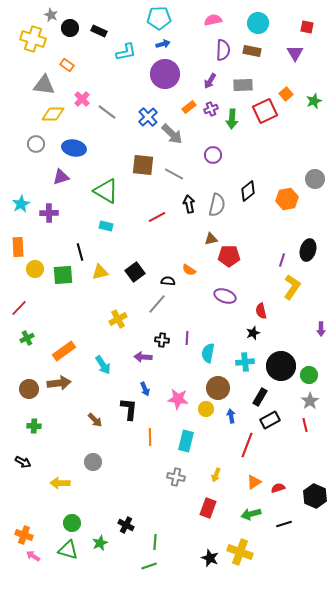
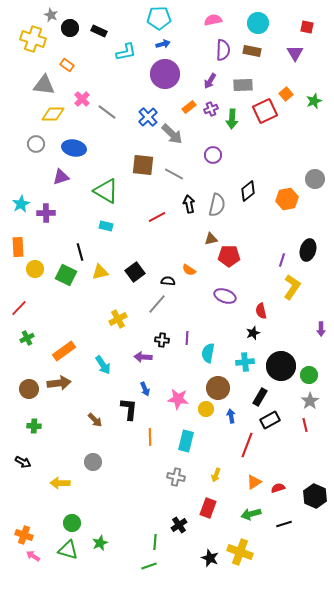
purple cross at (49, 213): moved 3 px left
green square at (63, 275): moved 3 px right; rotated 30 degrees clockwise
black cross at (126, 525): moved 53 px right; rotated 28 degrees clockwise
